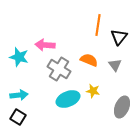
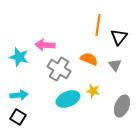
orange semicircle: moved 1 px up
gray ellipse: moved 1 px up
